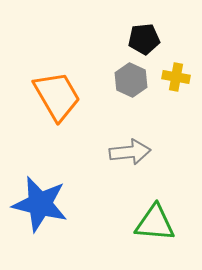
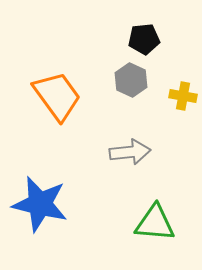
yellow cross: moved 7 px right, 19 px down
orange trapezoid: rotated 6 degrees counterclockwise
